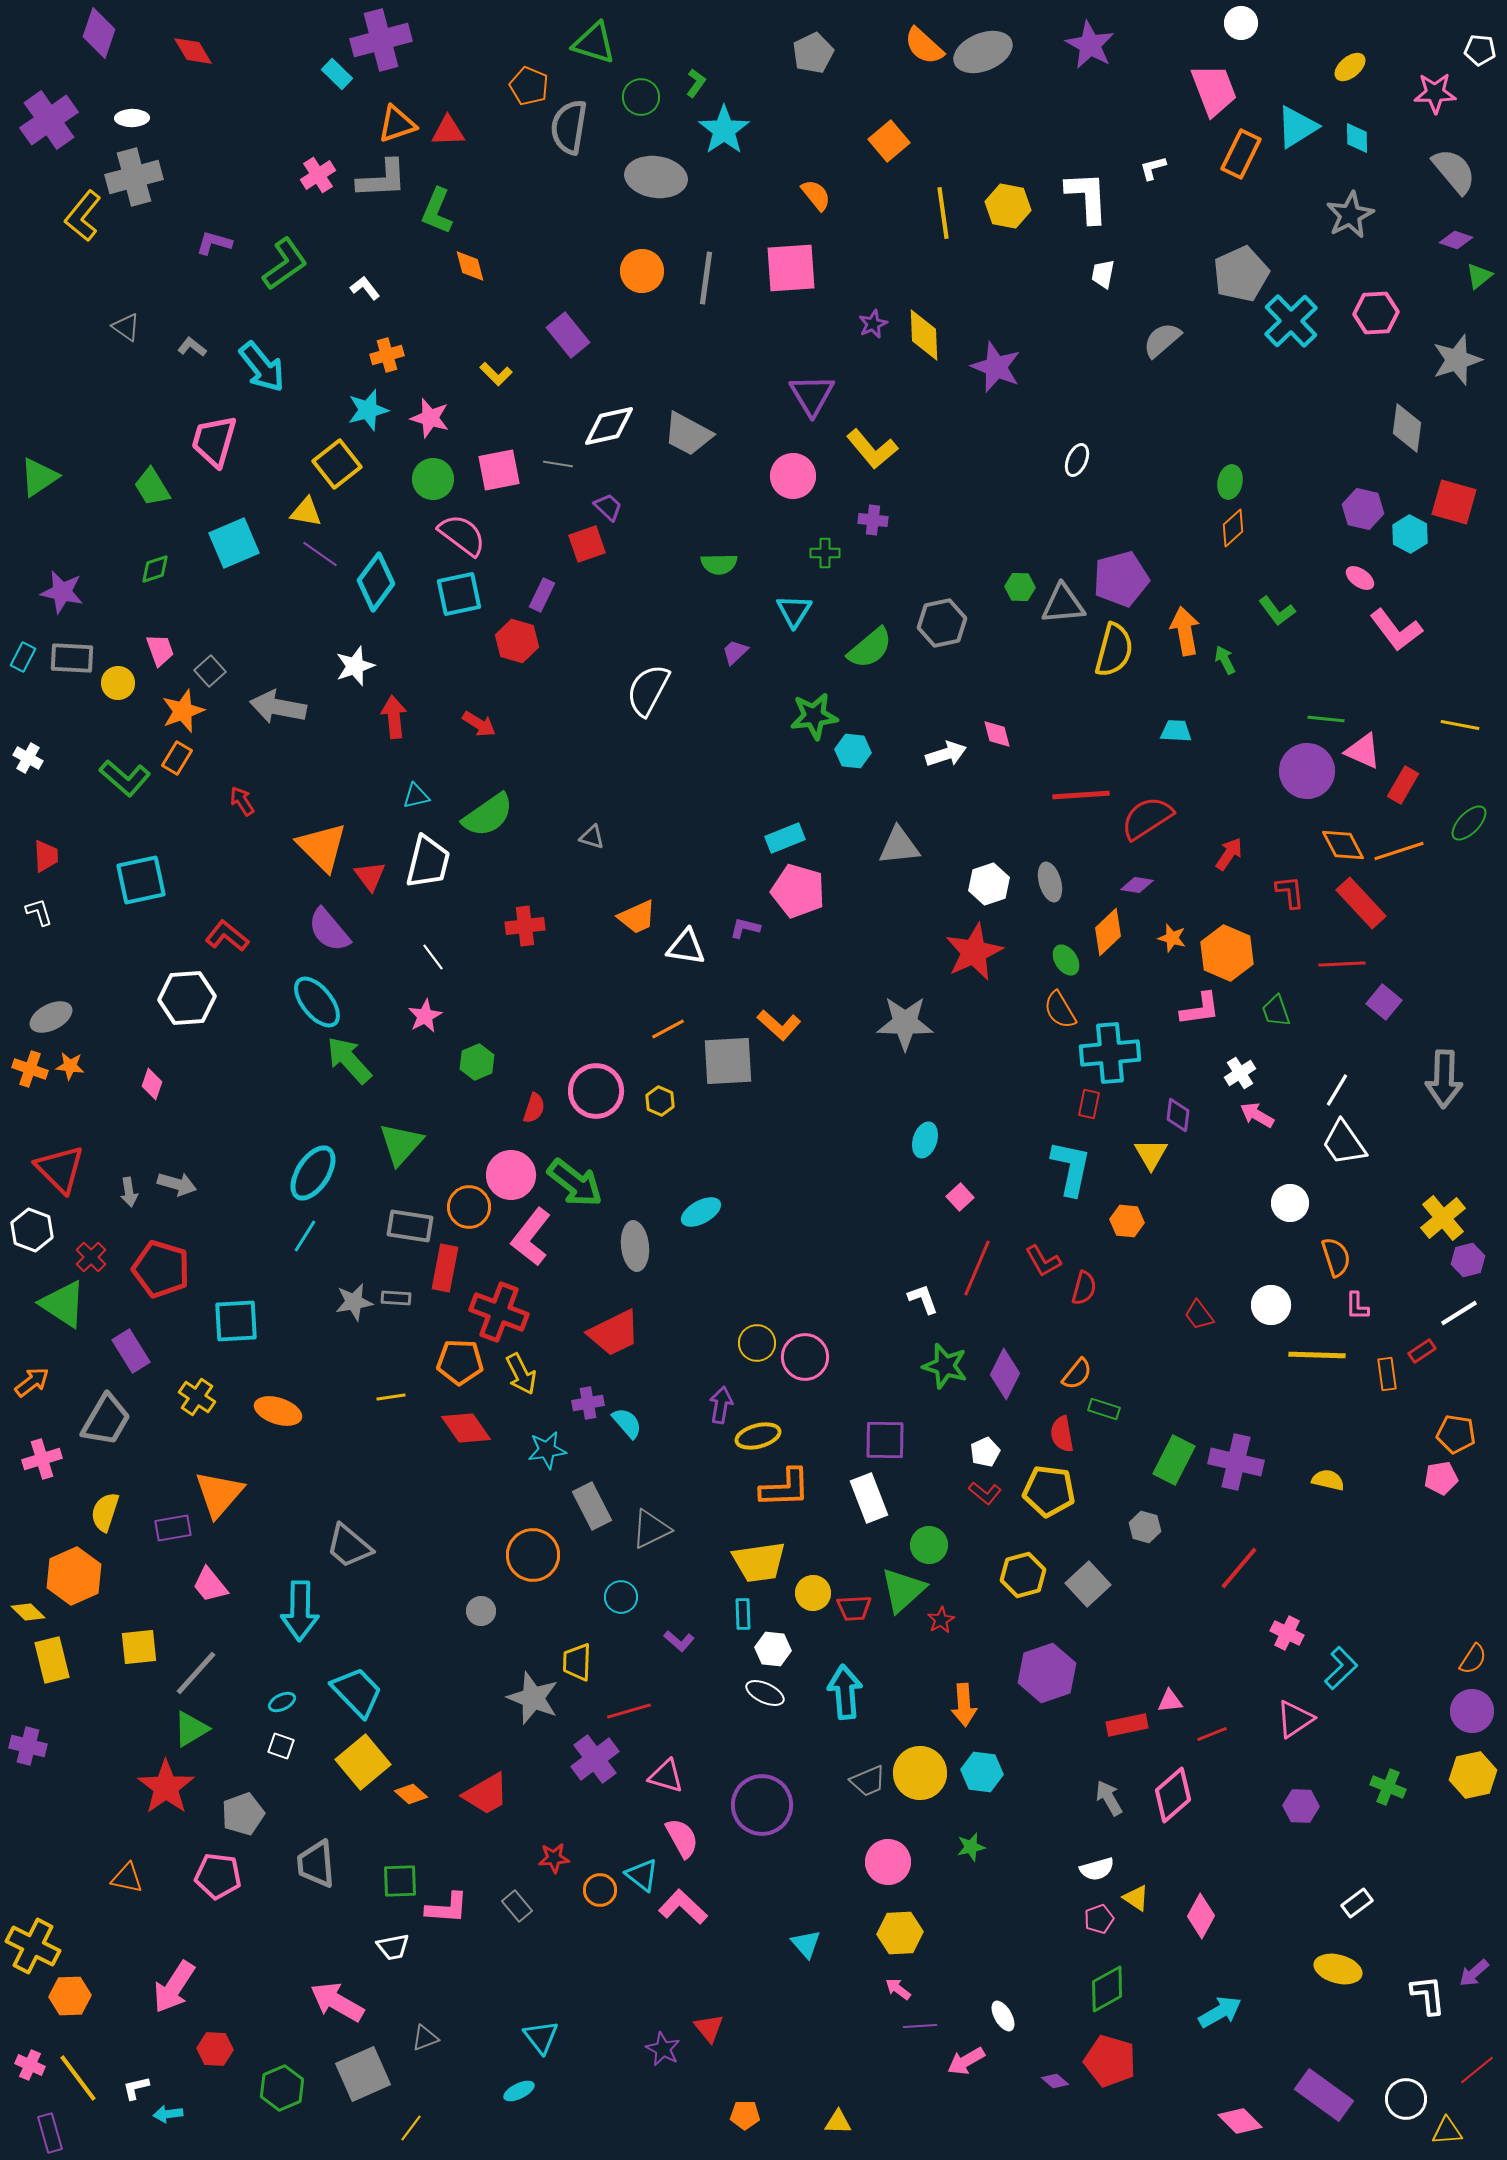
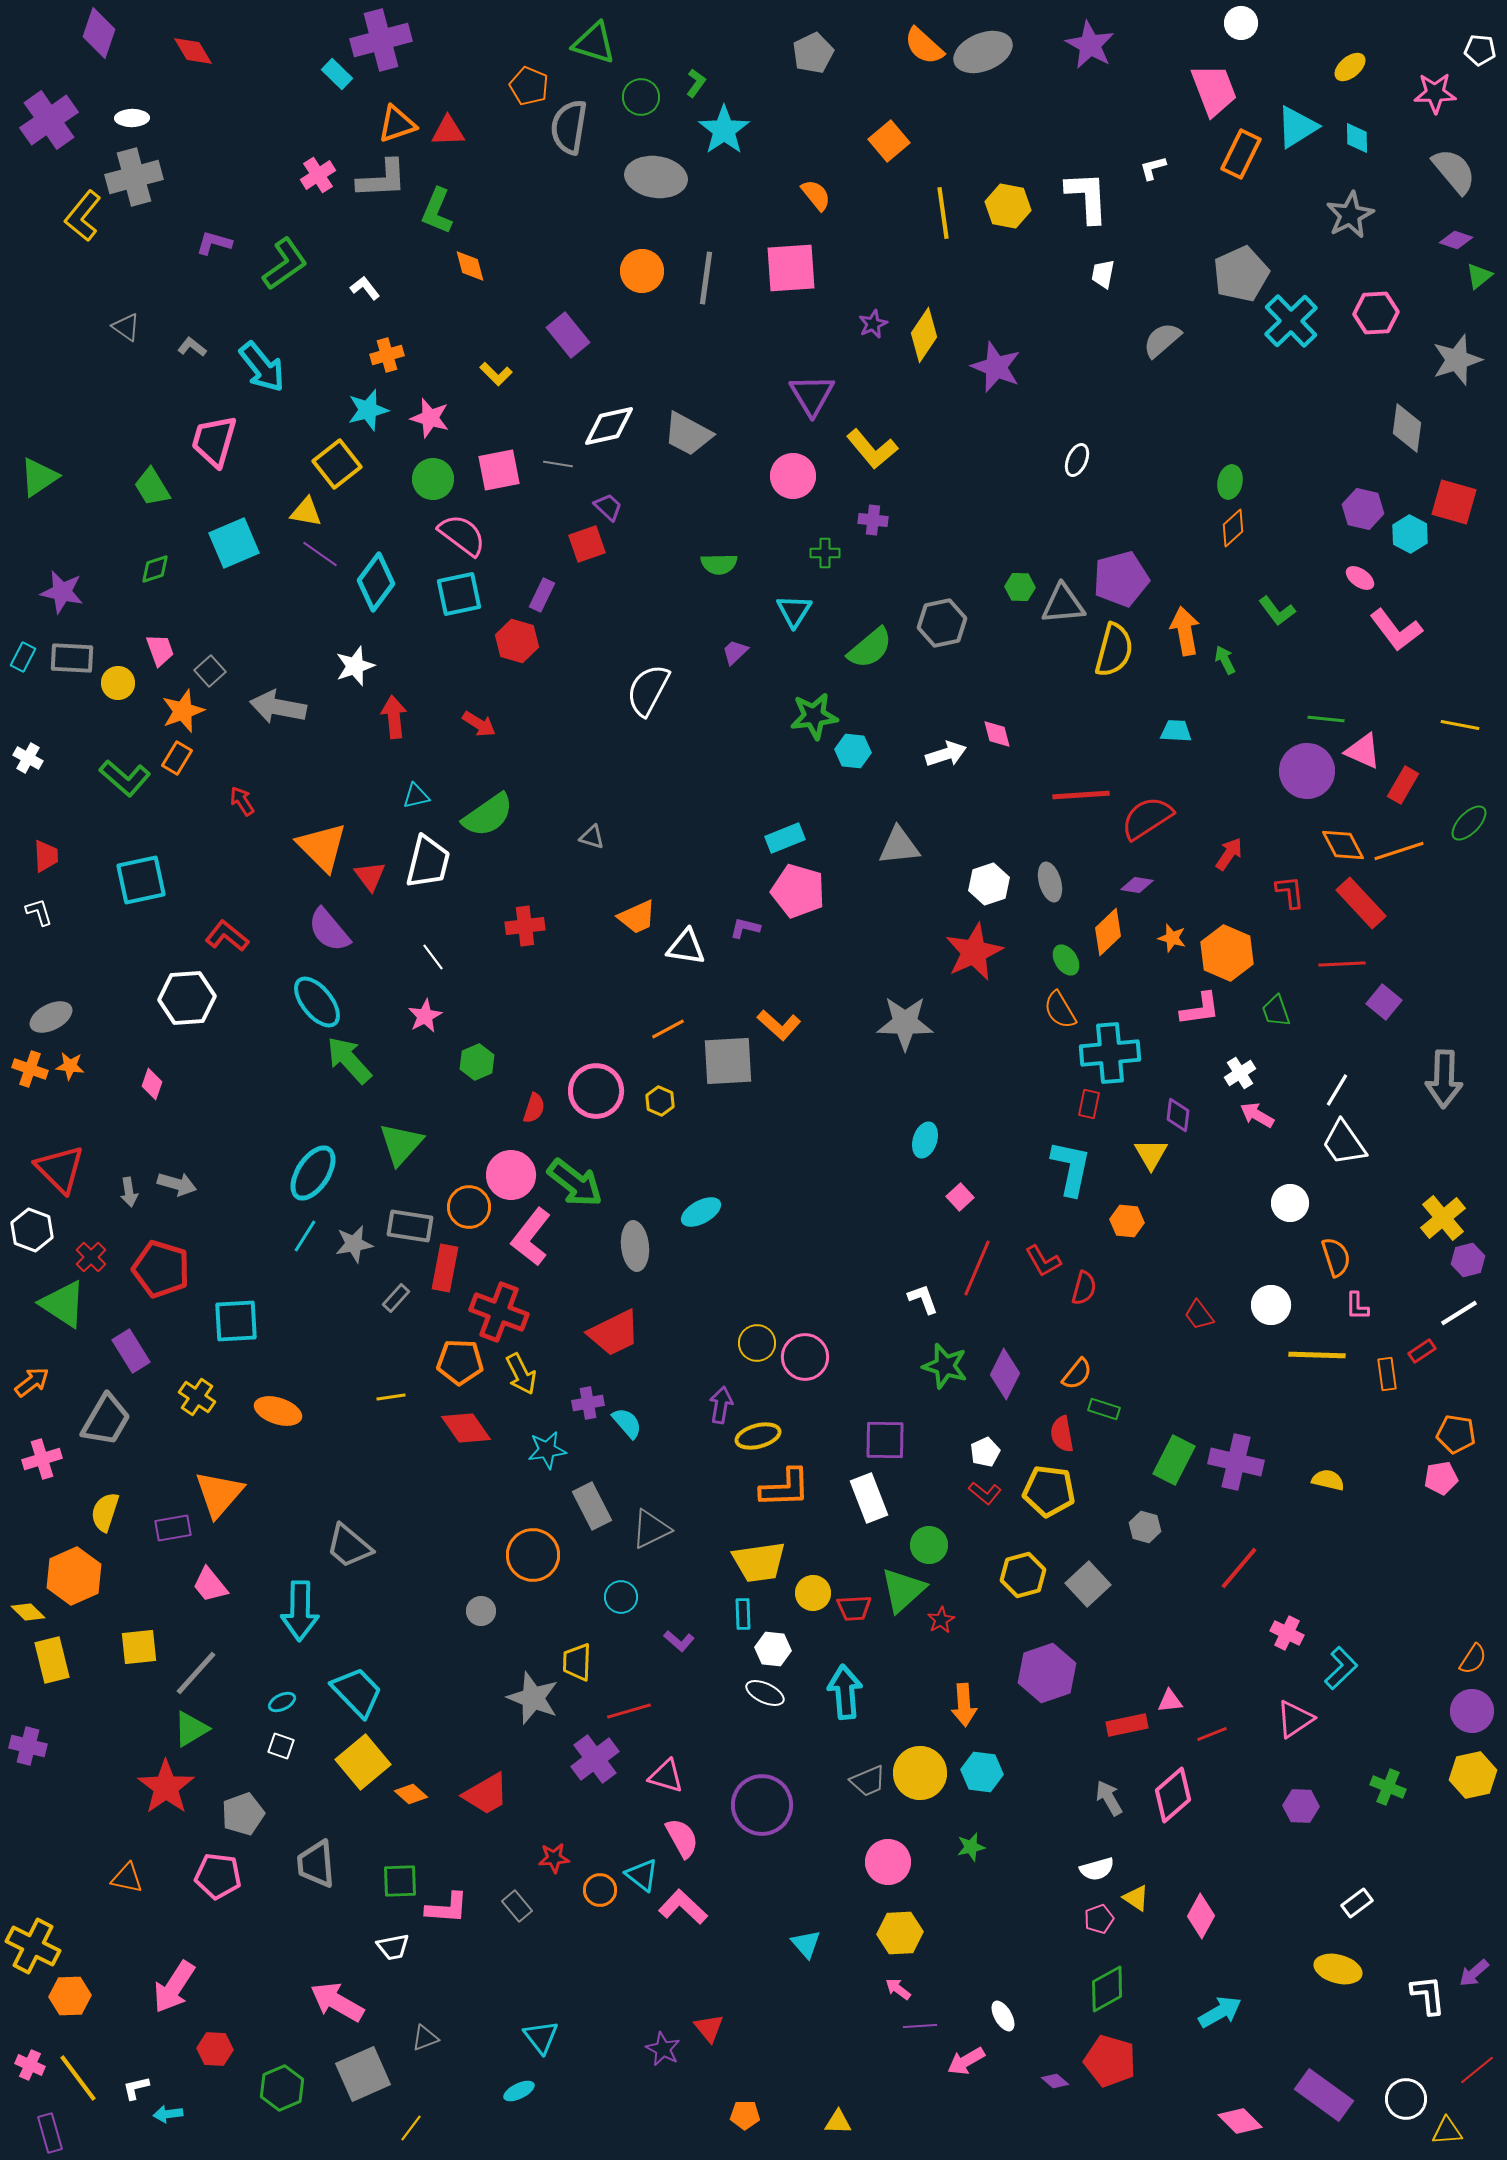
yellow diamond at (924, 335): rotated 36 degrees clockwise
gray rectangle at (396, 1298): rotated 52 degrees counterclockwise
gray star at (354, 1302): moved 58 px up
